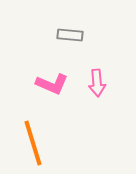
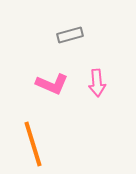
gray rectangle: rotated 20 degrees counterclockwise
orange line: moved 1 px down
